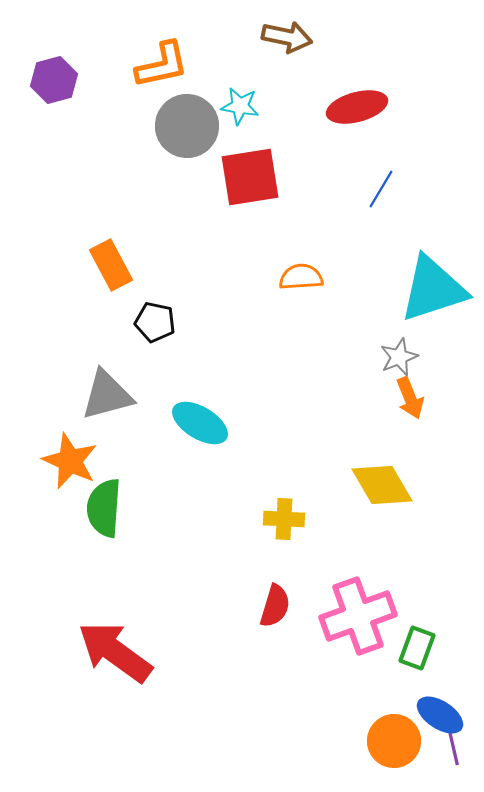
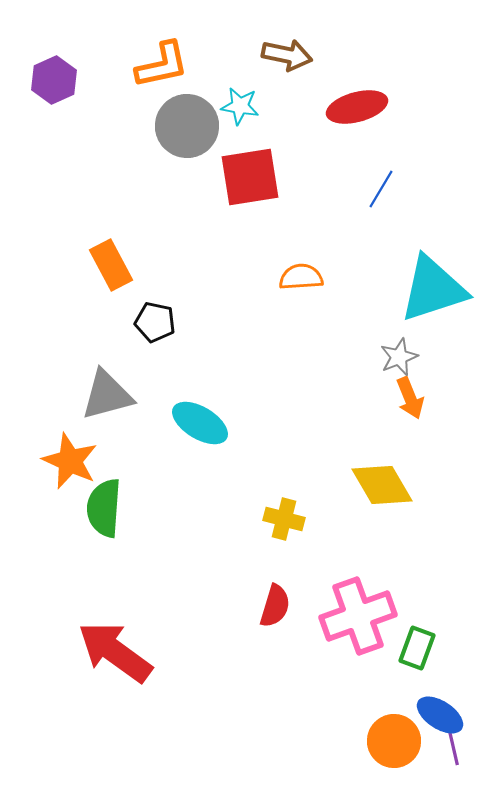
brown arrow: moved 18 px down
purple hexagon: rotated 9 degrees counterclockwise
yellow cross: rotated 12 degrees clockwise
